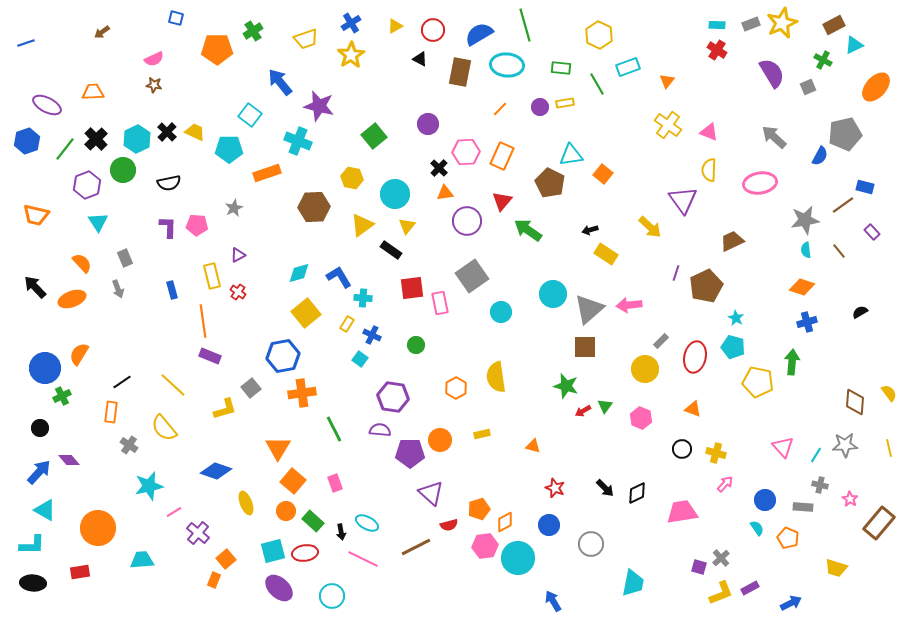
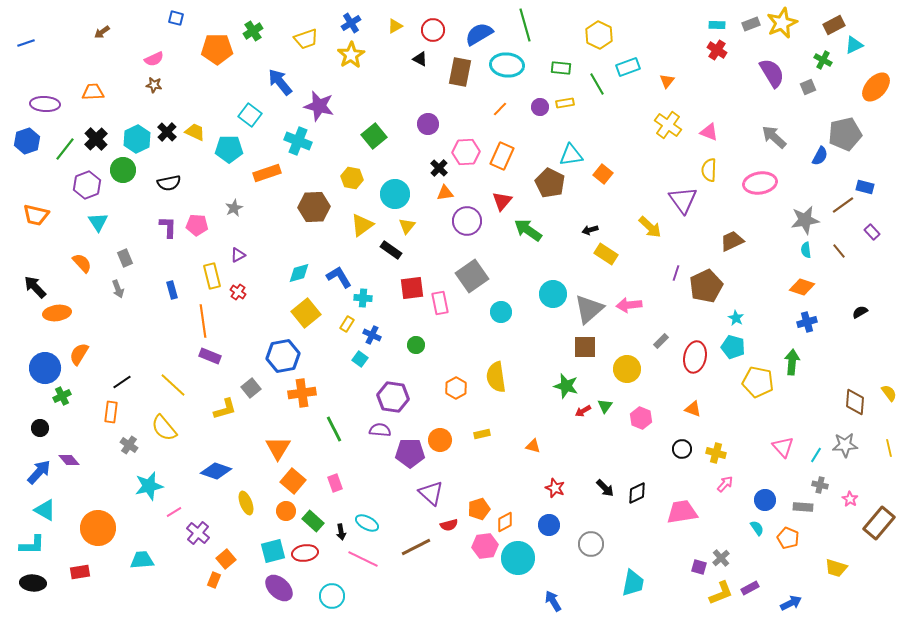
purple ellipse at (47, 105): moved 2 px left, 1 px up; rotated 24 degrees counterclockwise
orange ellipse at (72, 299): moved 15 px left, 14 px down; rotated 12 degrees clockwise
yellow circle at (645, 369): moved 18 px left
